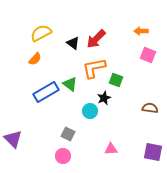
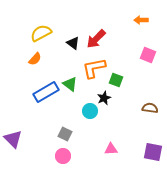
orange arrow: moved 11 px up
gray square: moved 3 px left
